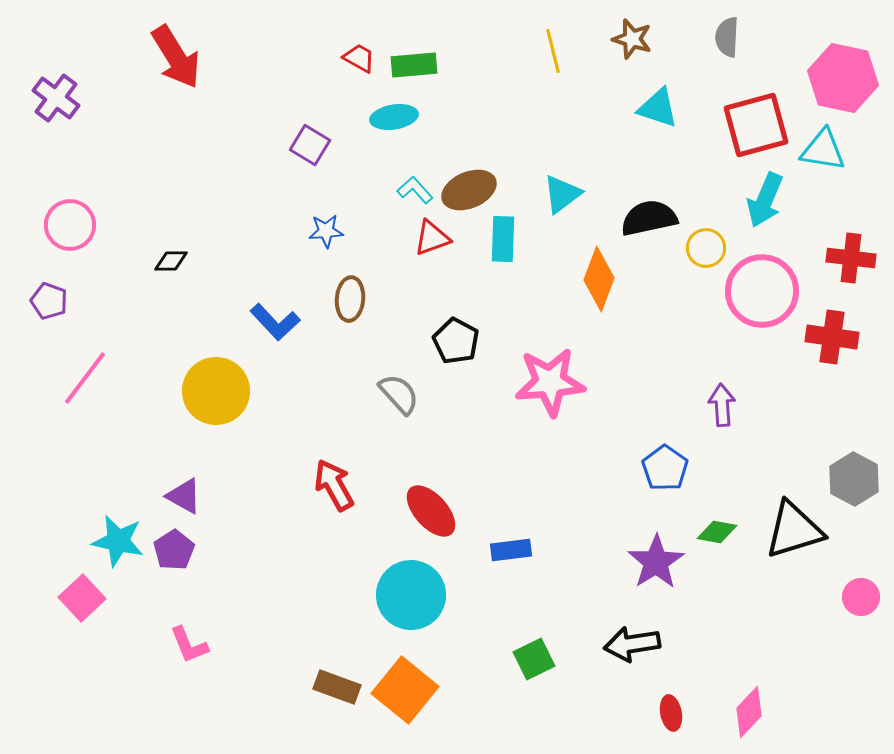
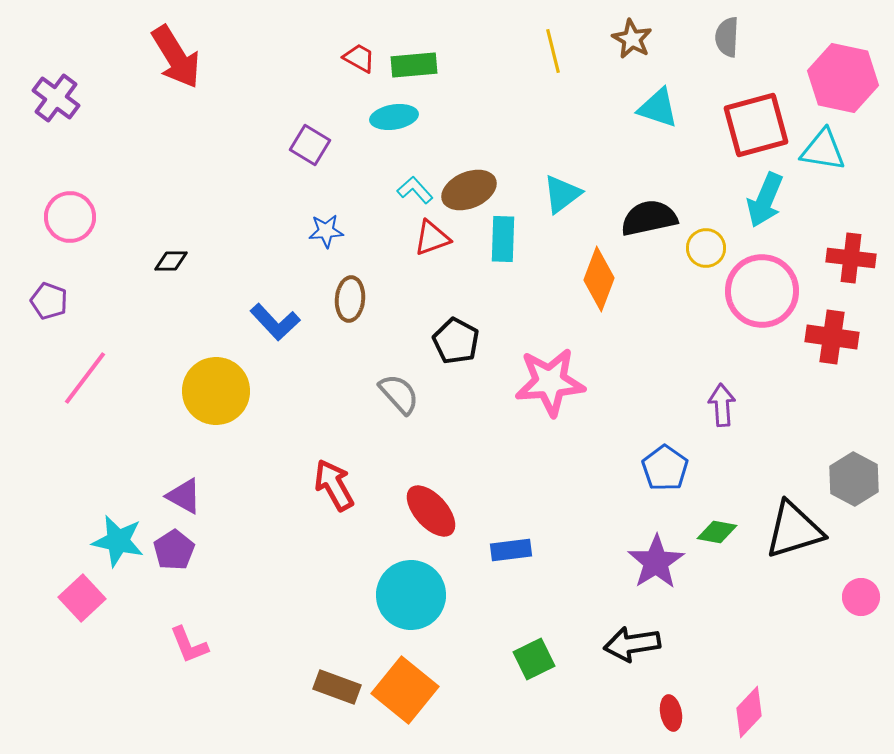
brown star at (632, 39): rotated 12 degrees clockwise
pink circle at (70, 225): moved 8 px up
